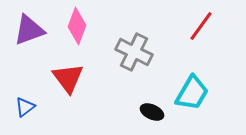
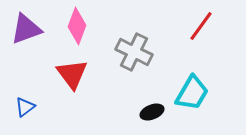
purple triangle: moved 3 px left, 1 px up
red triangle: moved 4 px right, 4 px up
black ellipse: rotated 45 degrees counterclockwise
